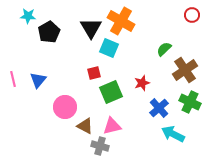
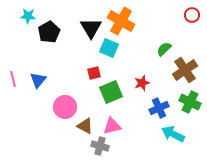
blue cross: rotated 18 degrees clockwise
